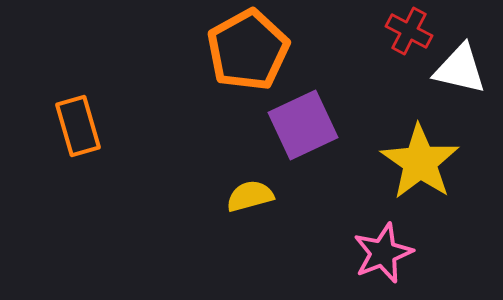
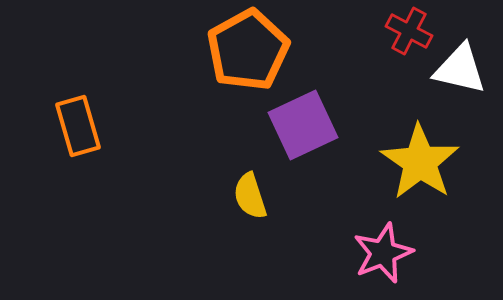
yellow semicircle: rotated 93 degrees counterclockwise
